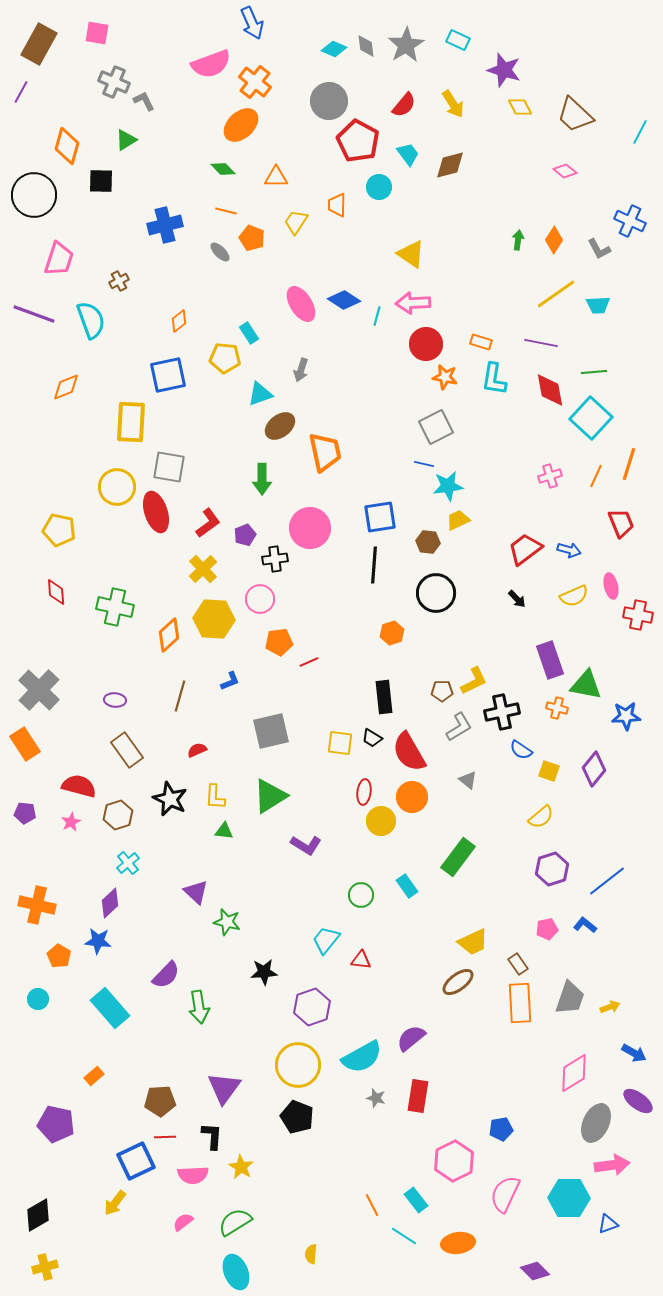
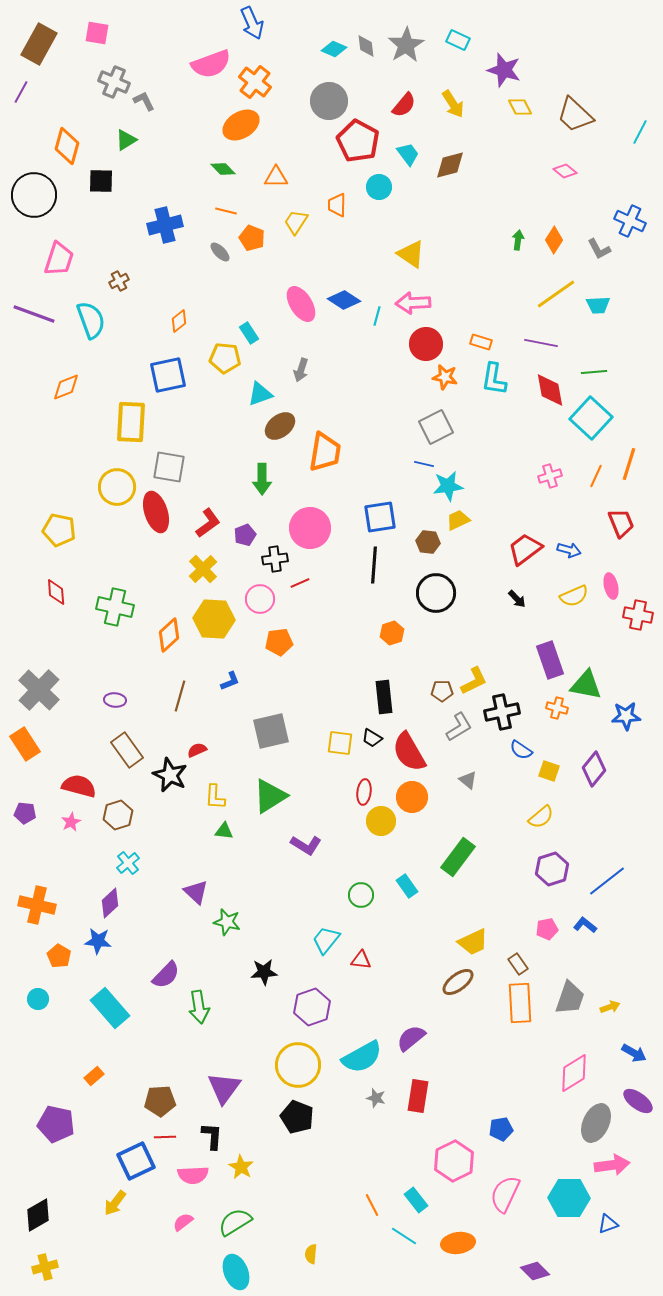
orange ellipse at (241, 125): rotated 12 degrees clockwise
orange trapezoid at (325, 452): rotated 21 degrees clockwise
red line at (309, 662): moved 9 px left, 79 px up
black star at (170, 799): moved 24 px up
